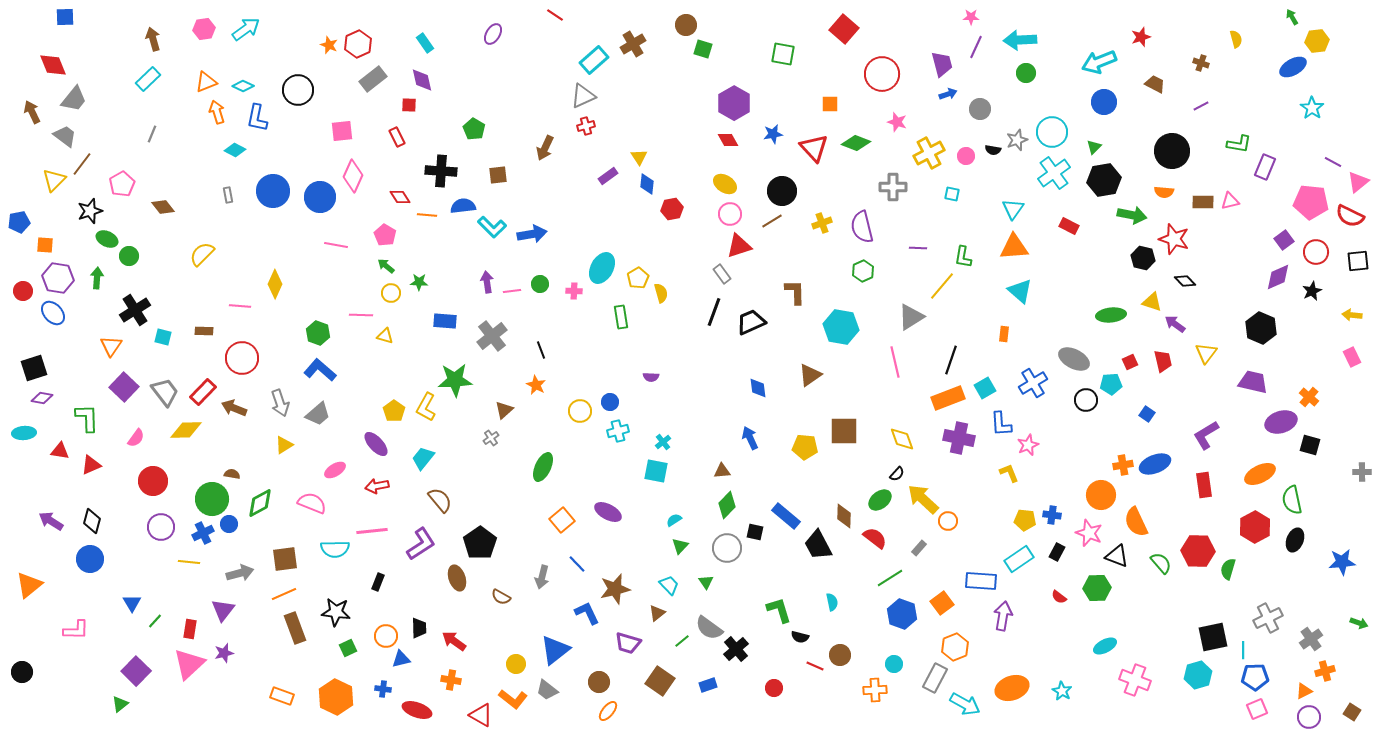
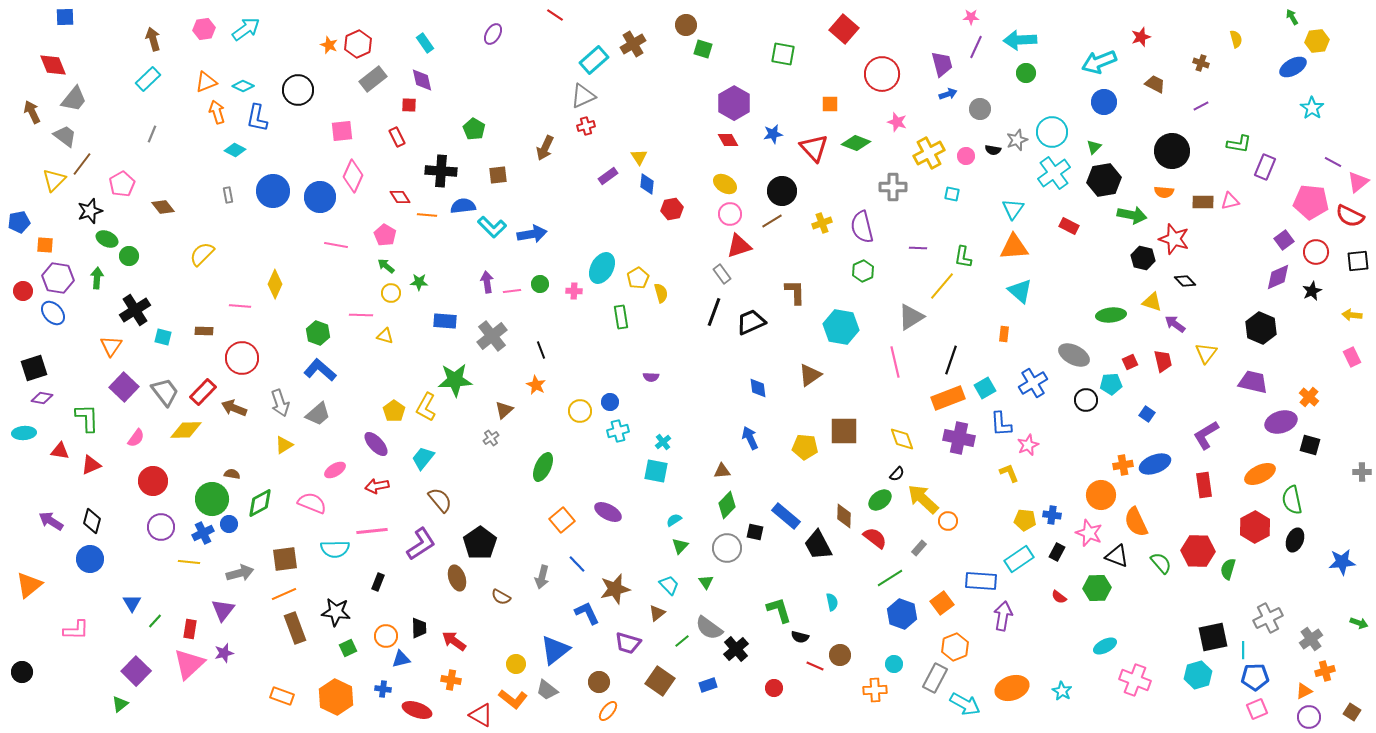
gray ellipse at (1074, 359): moved 4 px up
